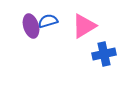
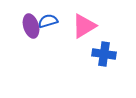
blue cross: rotated 20 degrees clockwise
